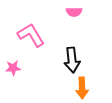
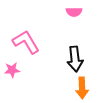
pink L-shape: moved 5 px left, 7 px down
black arrow: moved 3 px right, 1 px up
pink star: moved 1 px left, 2 px down
